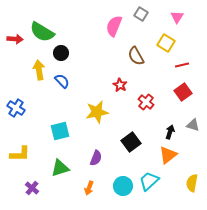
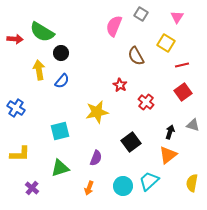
blue semicircle: rotated 84 degrees clockwise
